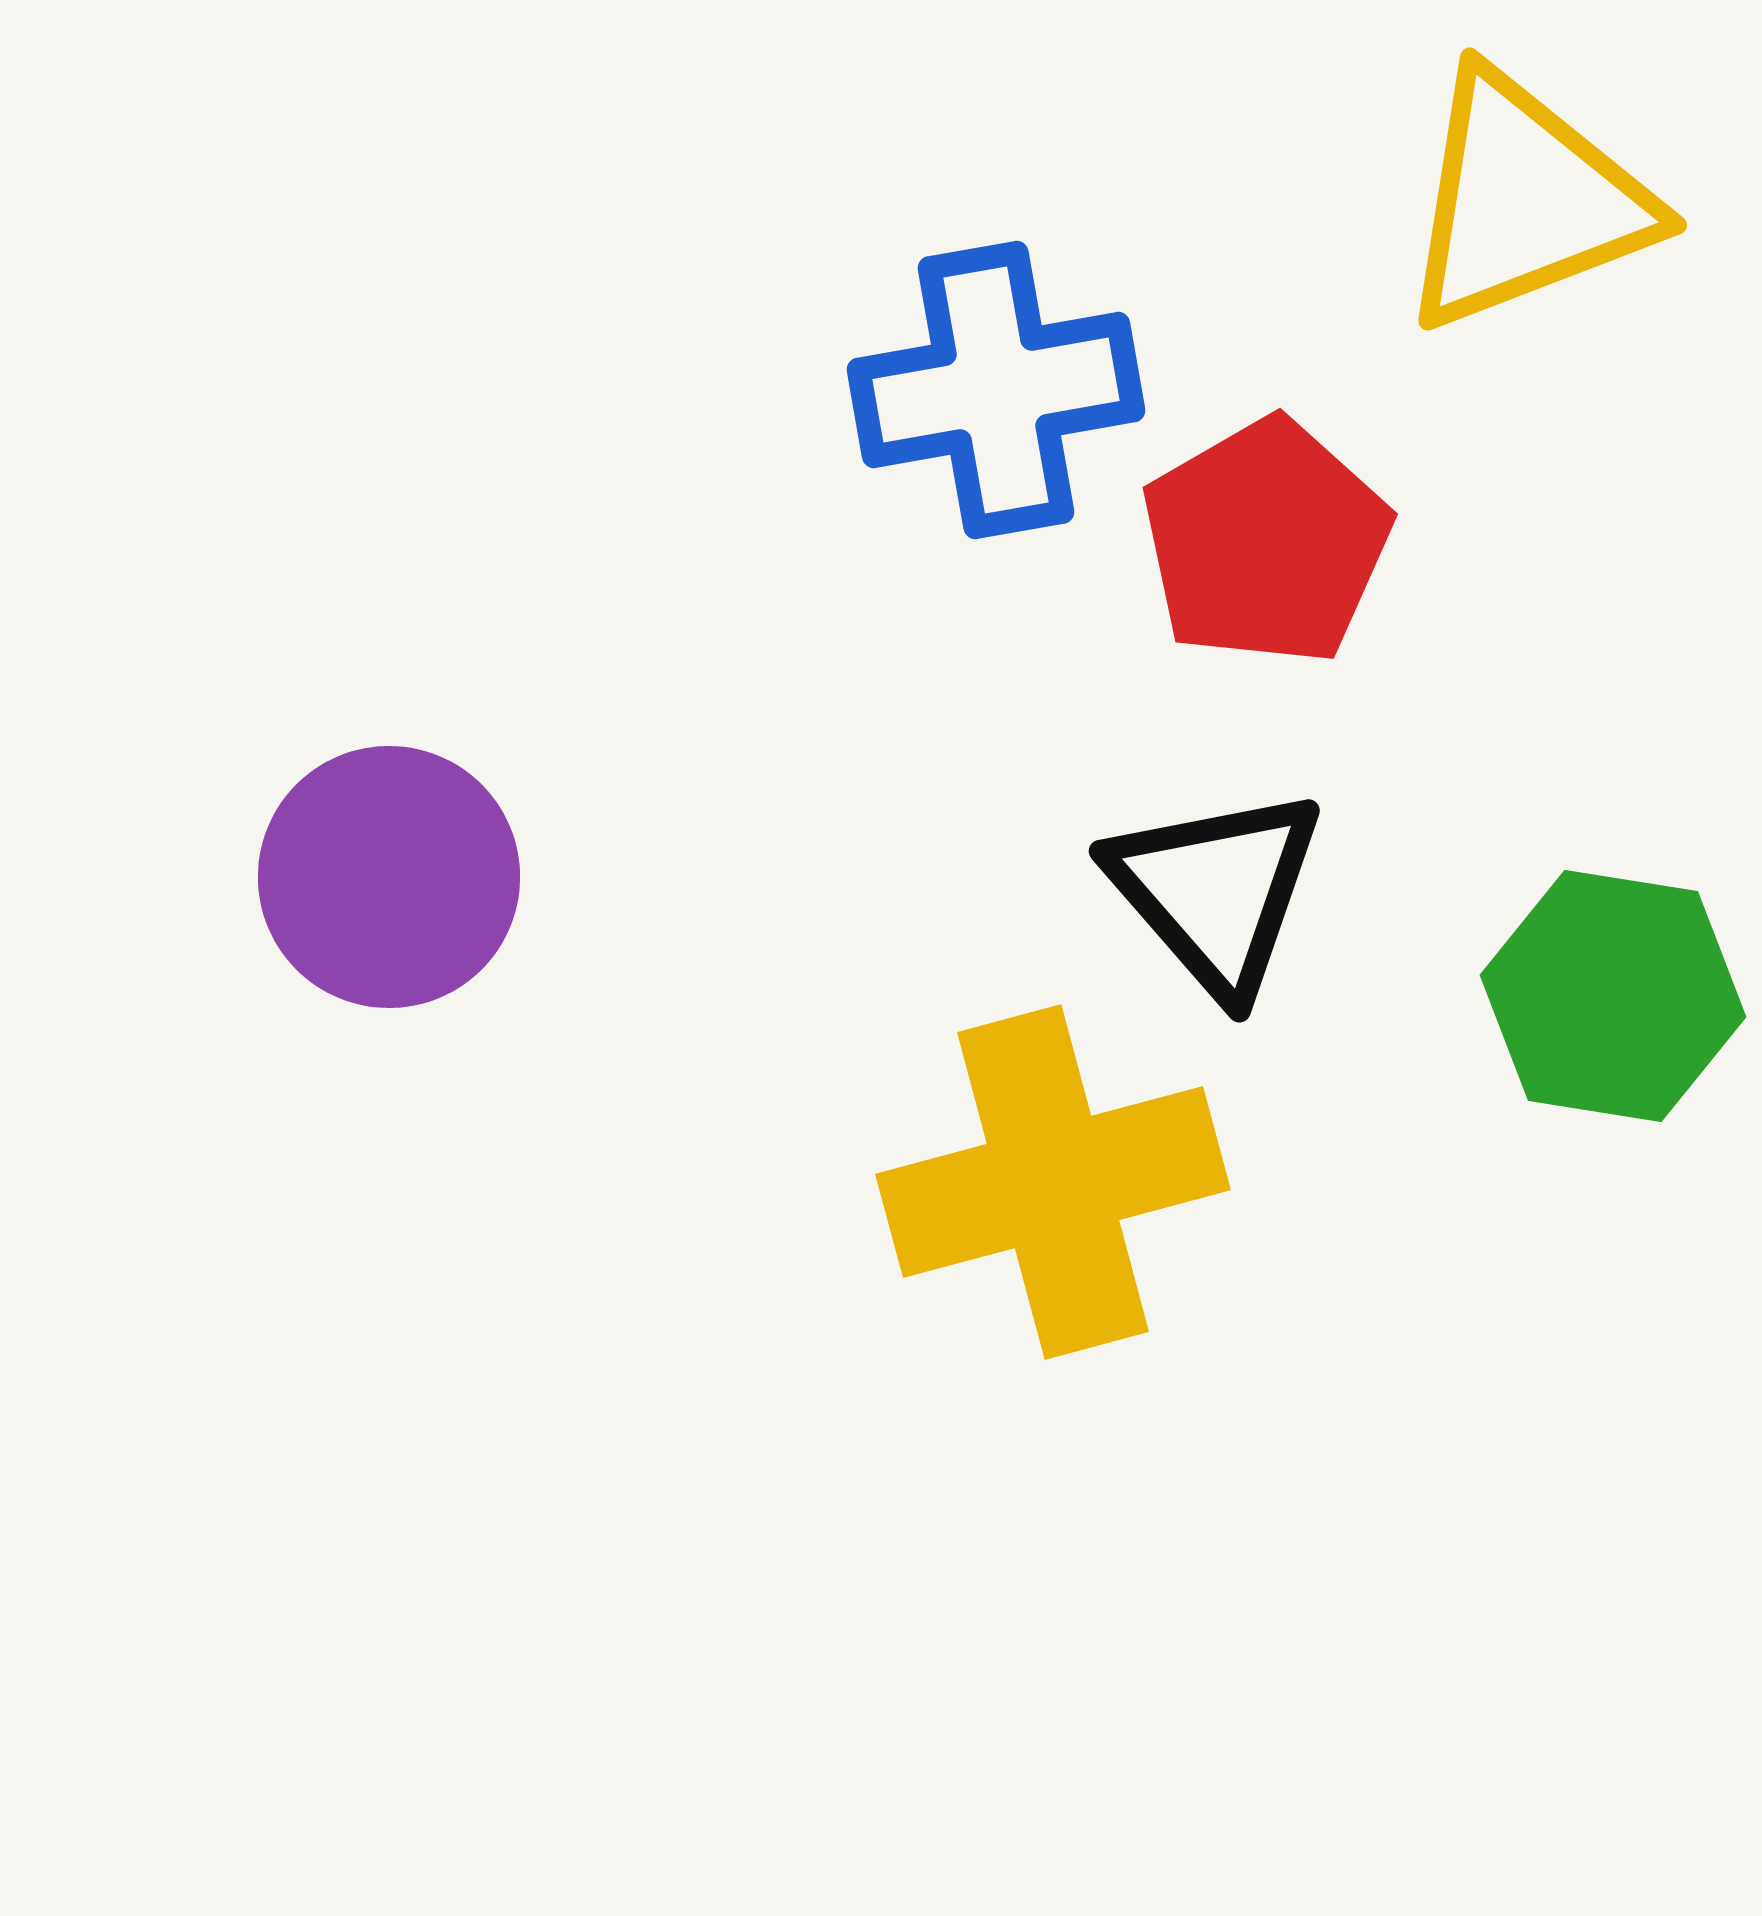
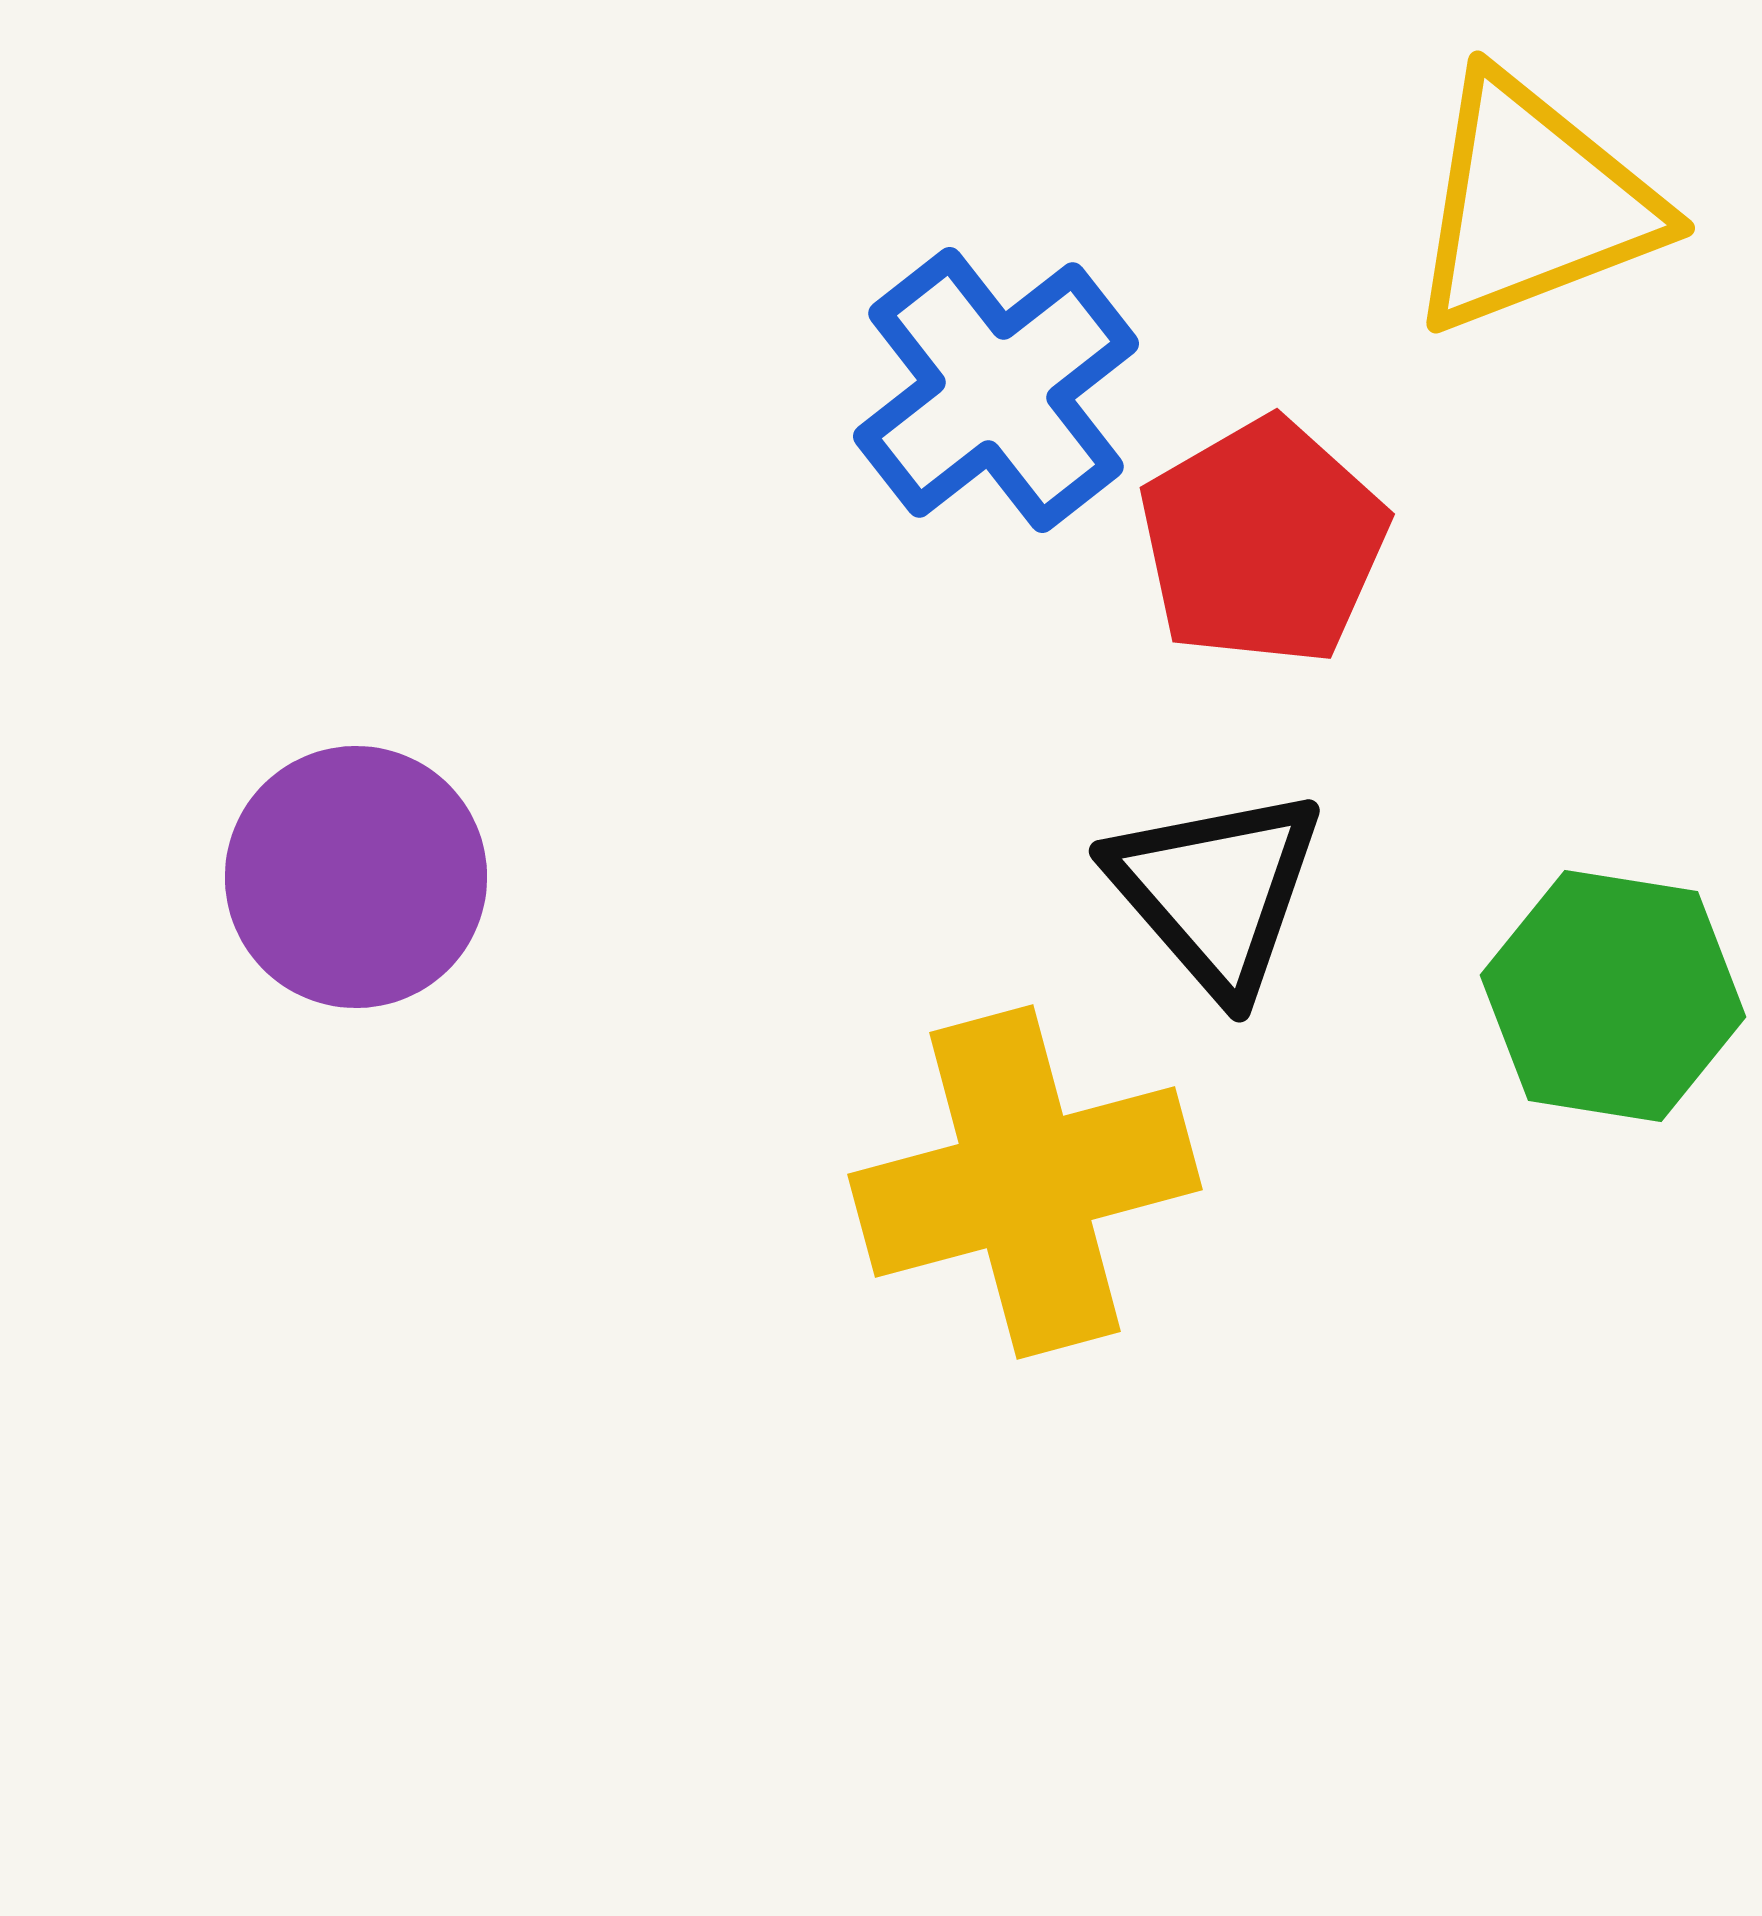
yellow triangle: moved 8 px right, 3 px down
blue cross: rotated 28 degrees counterclockwise
red pentagon: moved 3 px left
purple circle: moved 33 px left
yellow cross: moved 28 px left
